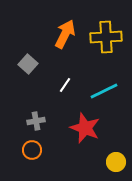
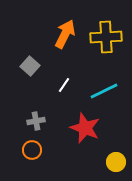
gray square: moved 2 px right, 2 px down
white line: moved 1 px left
